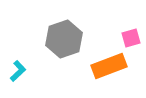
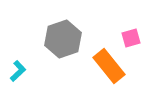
gray hexagon: moved 1 px left
orange rectangle: rotated 72 degrees clockwise
